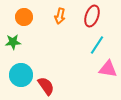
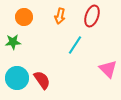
cyan line: moved 22 px left
pink triangle: rotated 36 degrees clockwise
cyan circle: moved 4 px left, 3 px down
red semicircle: moved 4 px left, 6 px up
